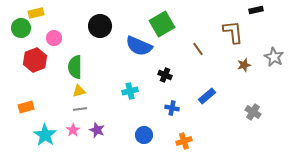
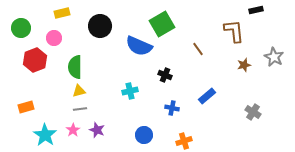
yellow rectangle: moved 26 px right
brown L-shape: moved 1 px right, 1 px up
